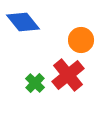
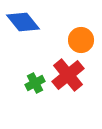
green cross: rotated 18 degrees clockwise
